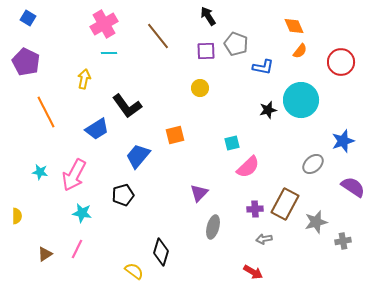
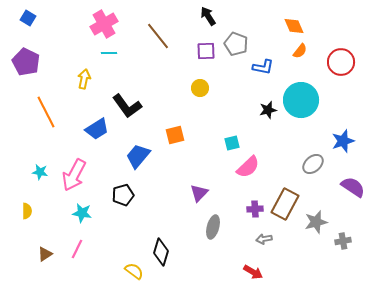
yellow semicircle at (17, 216): moved 10 px right, 5 px up
